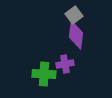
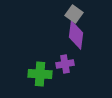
gray square: moved 1 px up; rotated 18 degrees counterclockwise
green cross: moved 4 px left
